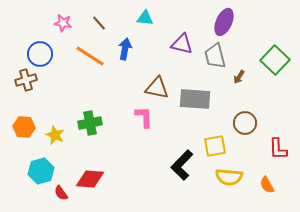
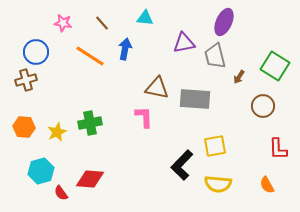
brown line: moved 3 px right
purple triangle: moved 2 px right, 1 px up; rotated 25 degrees counterclockwise
blue circle: moved 4 px left, 2 px up
green square: moved 6 px down; rotated 12 degrees counterclockwise
brown circle: moved 18 px right, 17 px up
yellow star: moved 2 px right, 3 px up; rotated 24 degrees clockwise
yellow semicircle: moved 11 px left, 7 px down
